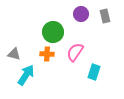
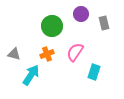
gray rectangle: moved 1 px left, 7 px down
green circle: moved 1 px left, 6 px up
orange cross: rotated 24 degrees counterclockwise
cyan arrow: moved 5 px right
